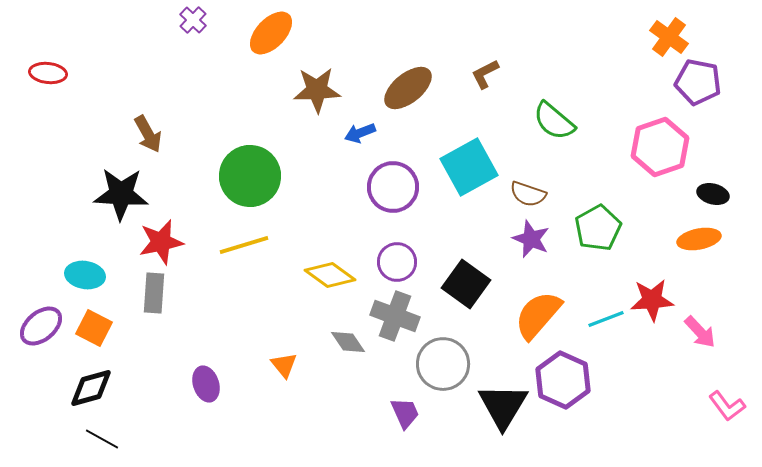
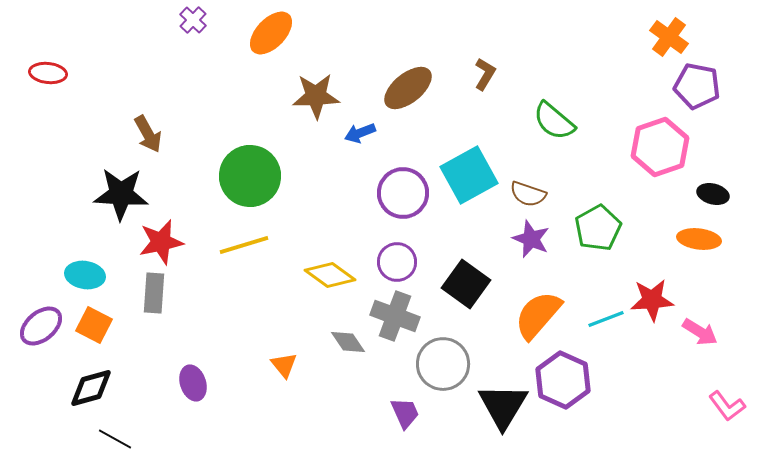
brown L-shape at (485, 74): rotated 148 degrees clockwise
purple pentagon at (698, 82): moved 1 px left, 4 px down
brown star at (317, 90): moved 1 px left, 6 px down
cyan square at (469, 167): moved 8 px down
purple circle at (393, 187): moved 10 px right, 6 px down
orange ellipse at (699, 239): rotated 18 degrees clockwise
orange square at (94, 328): moved 3 px up
pink arrow at (700, 332): rotated 15 degrees counterclockwise
purple ellipse at (206, 384): moved 13 px left, 1 px up
black line at (102, 439): moved 13 px right
